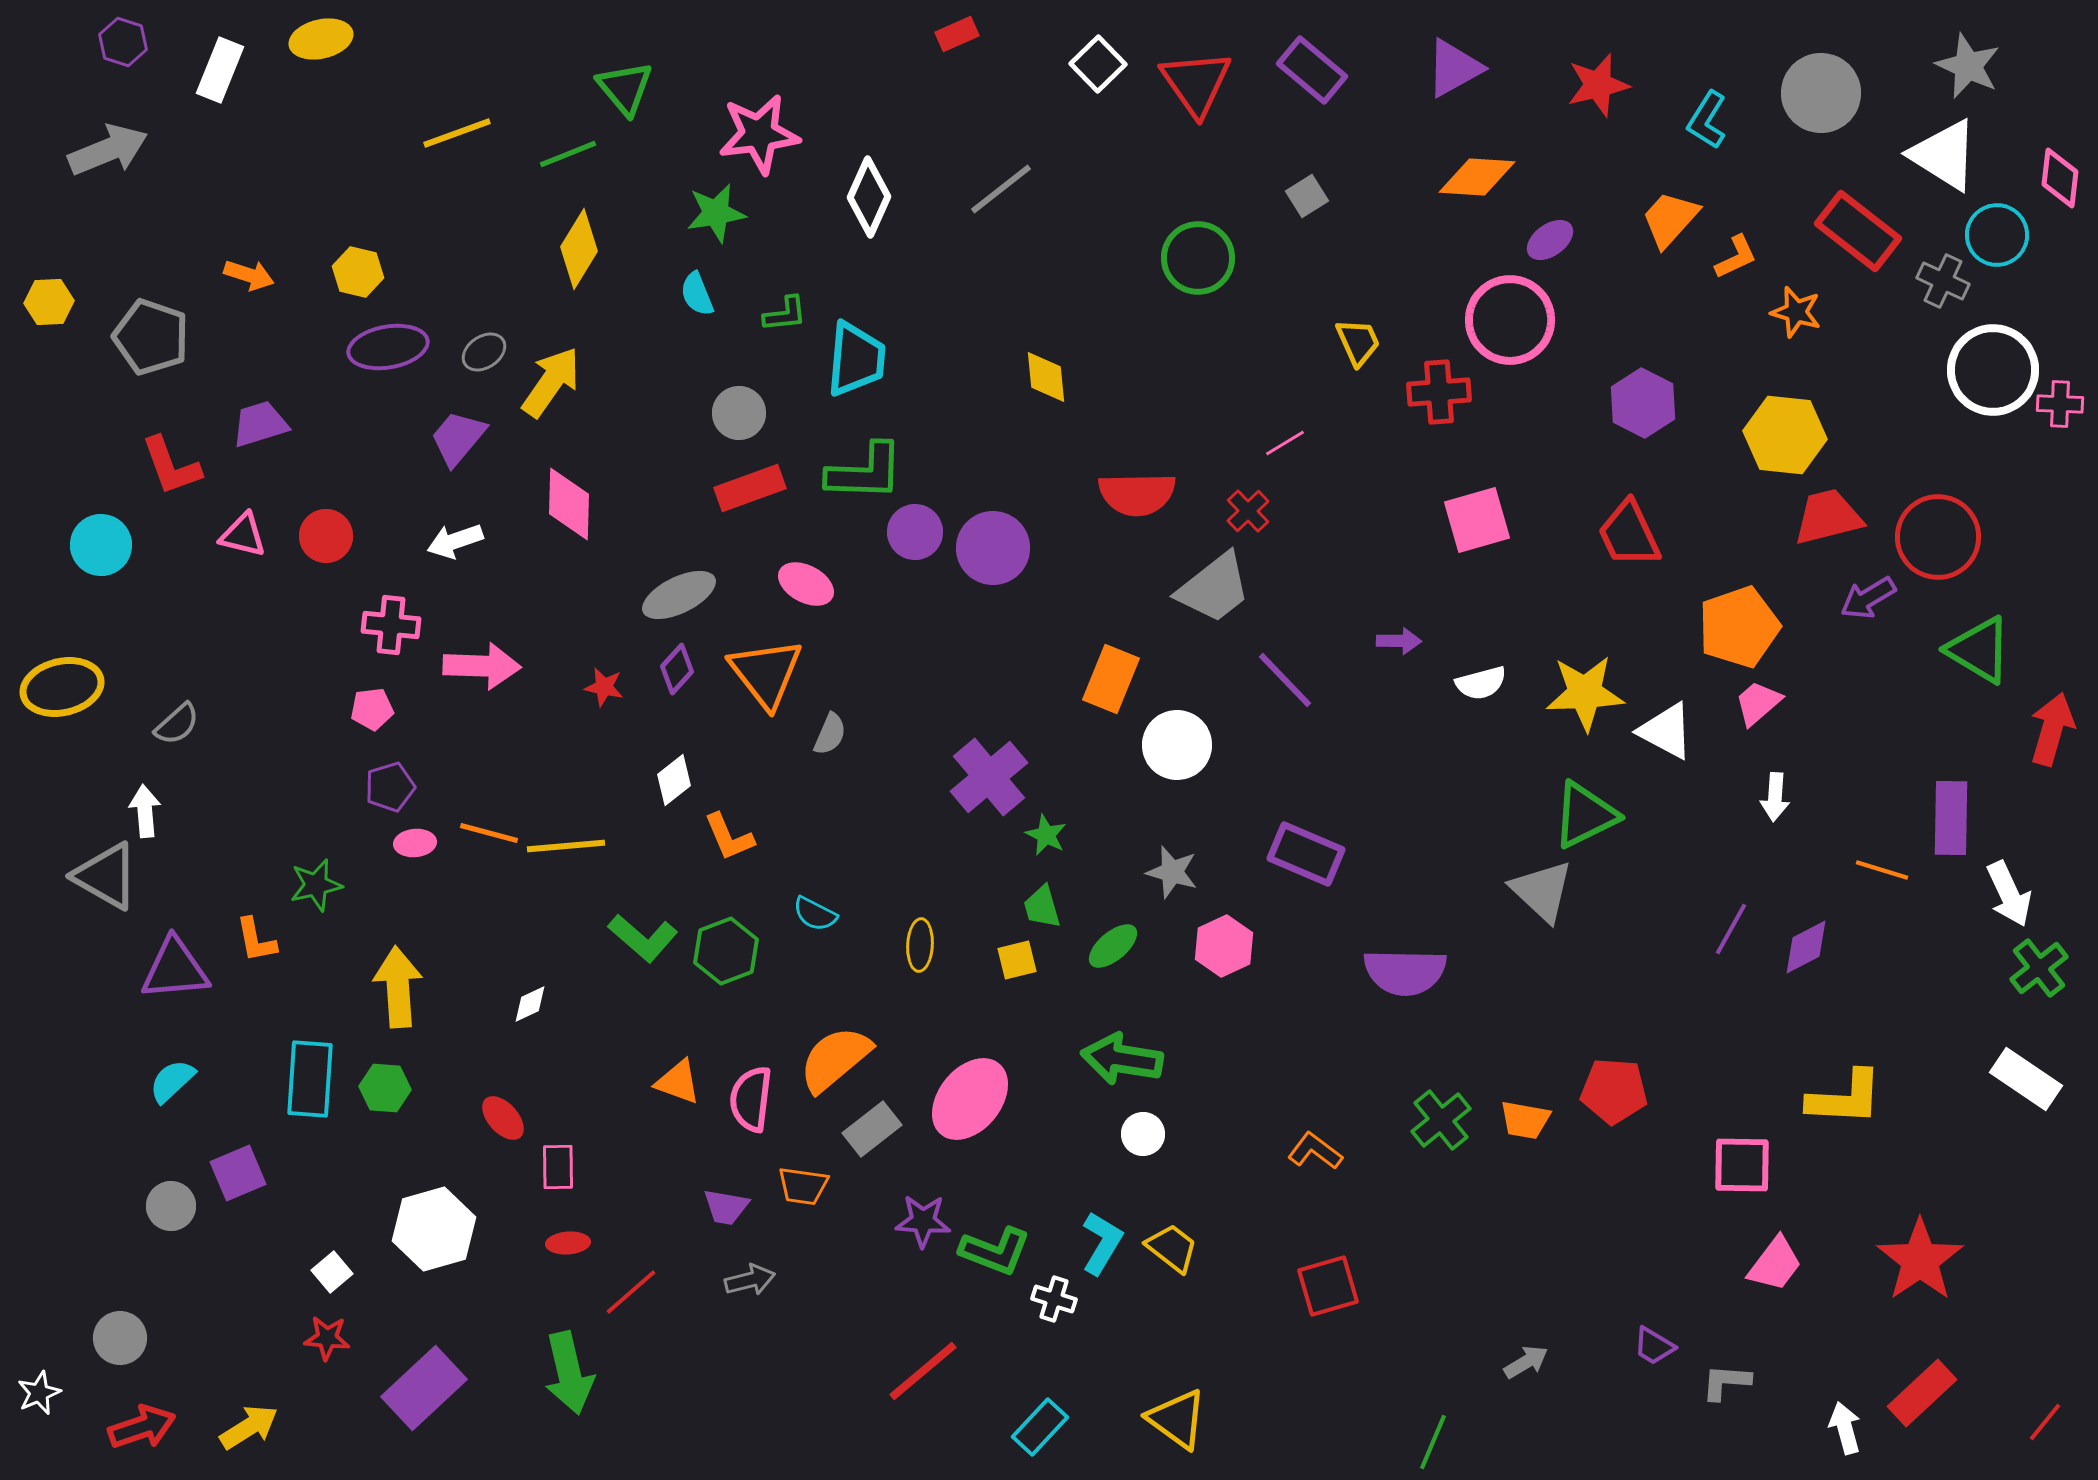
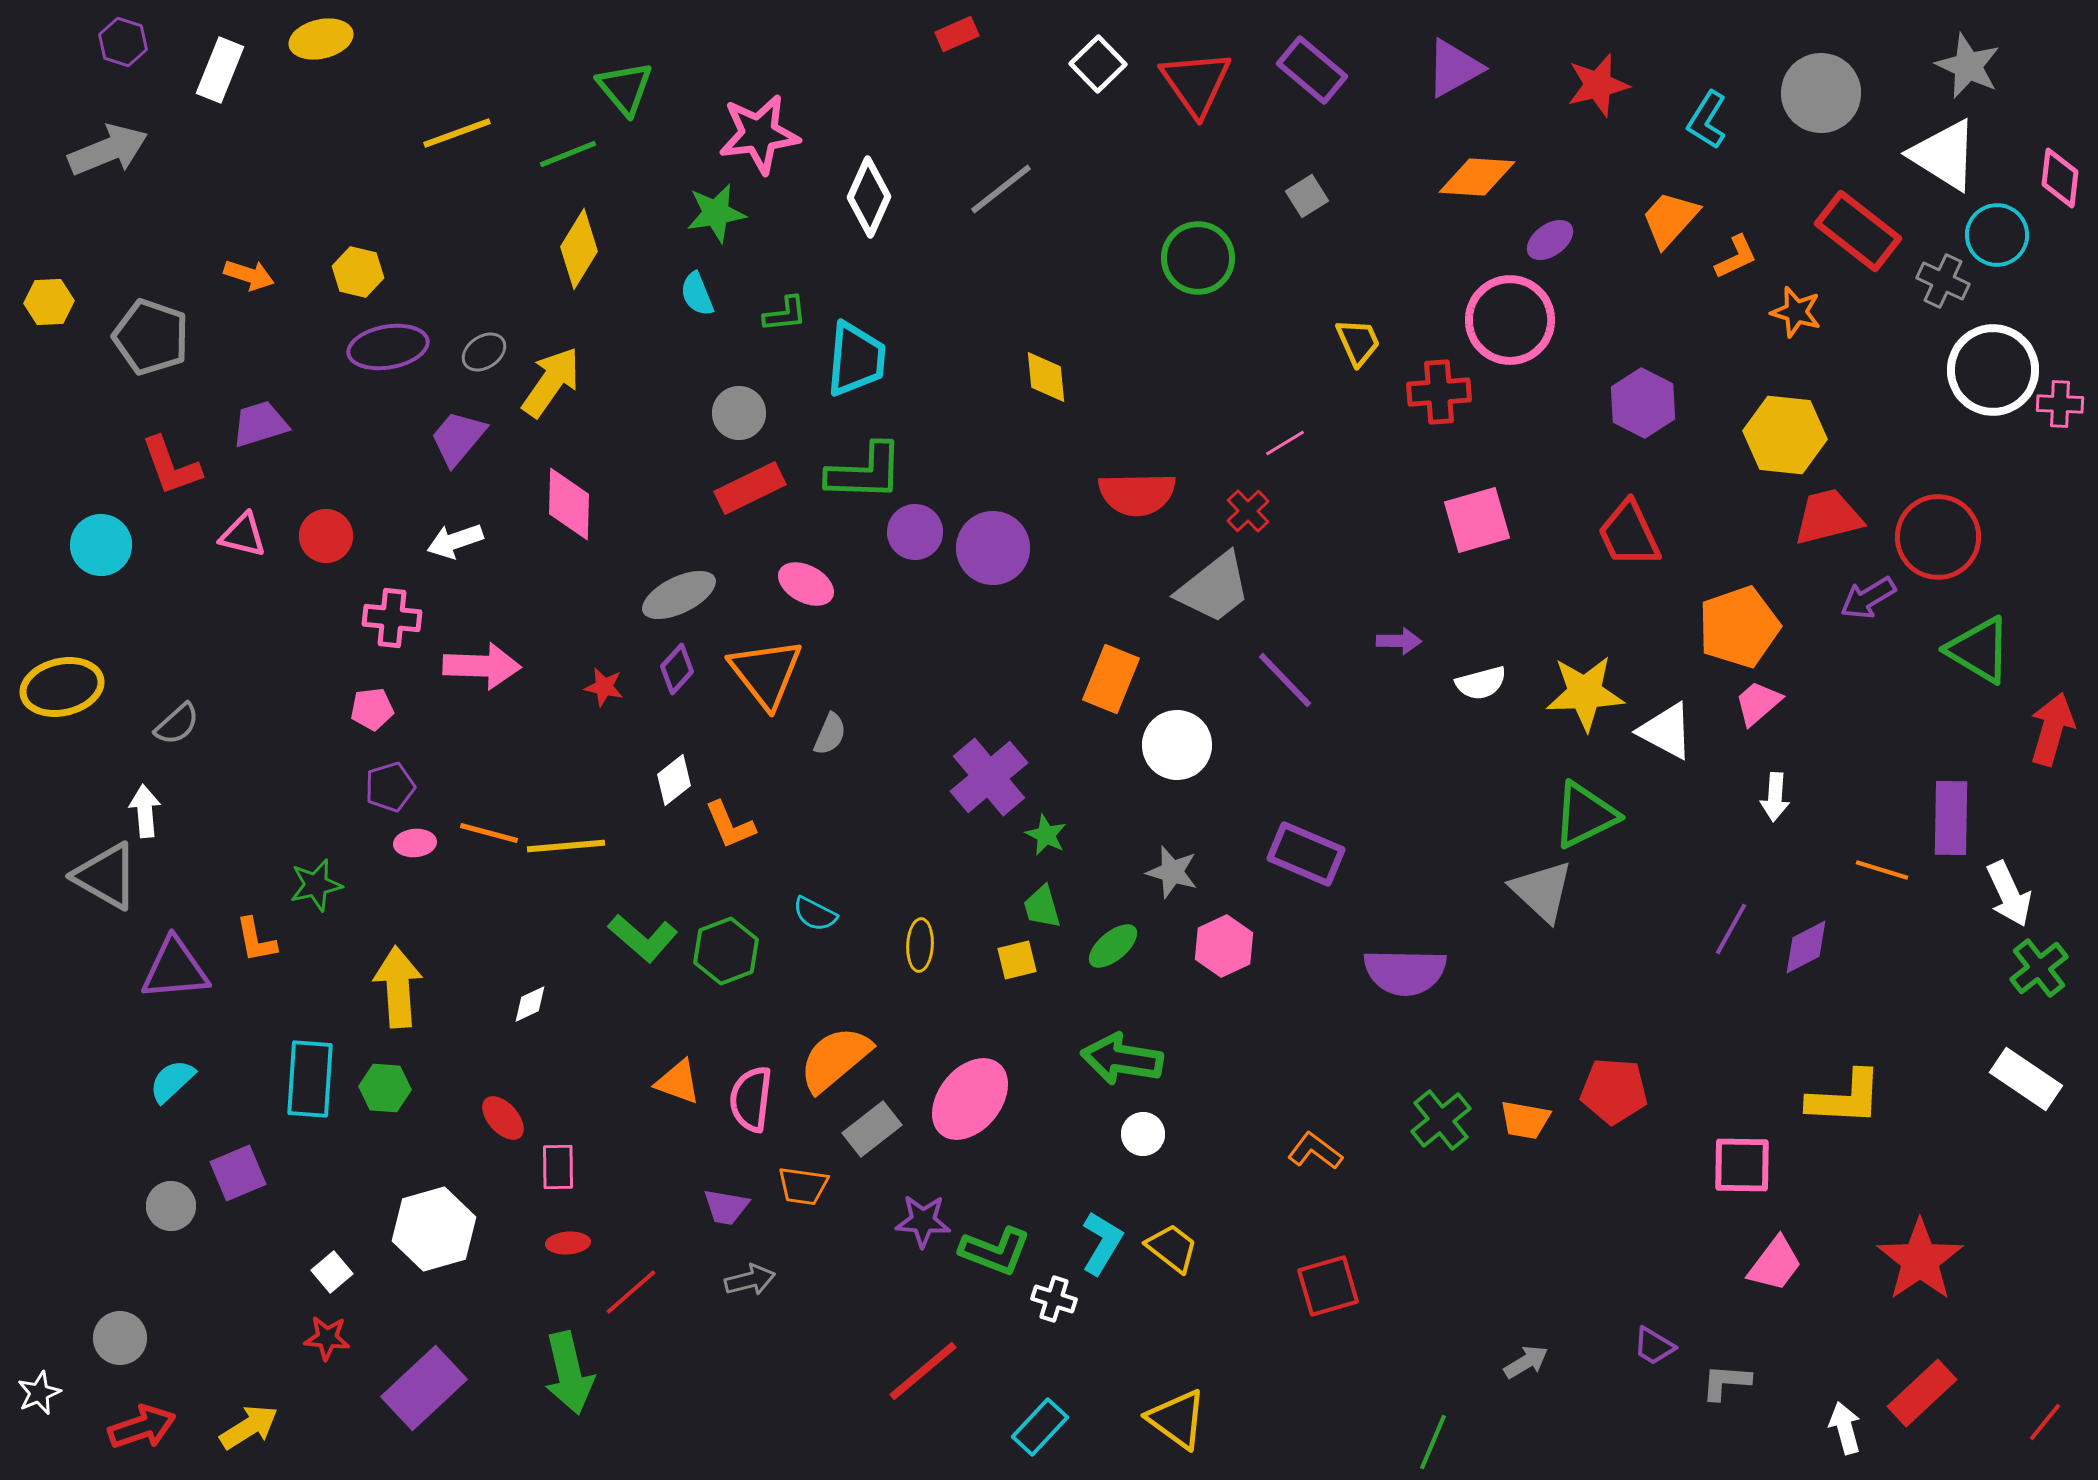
red rectangle at (750, 488): rotated 6 degrees counterclockwise
pink cross at (391, 625): moved 1 px right, 7 px up
orange L-shape at (729, 837): moved 1 px right, 12 px up
